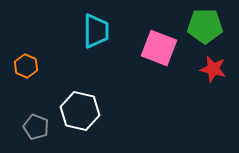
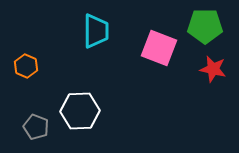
white hexagon: rotated 15 degrees counterclockwise
